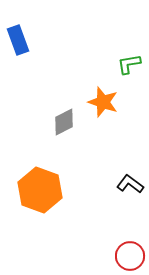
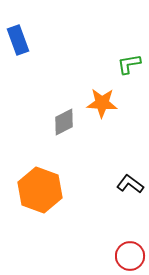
orange star: moved 1 px left, 1 px down; rotated 16 degrees counterclockwise
